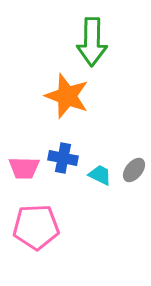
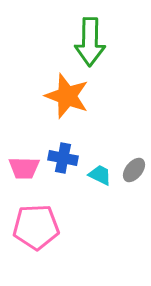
green arrow: moved 2 px left
